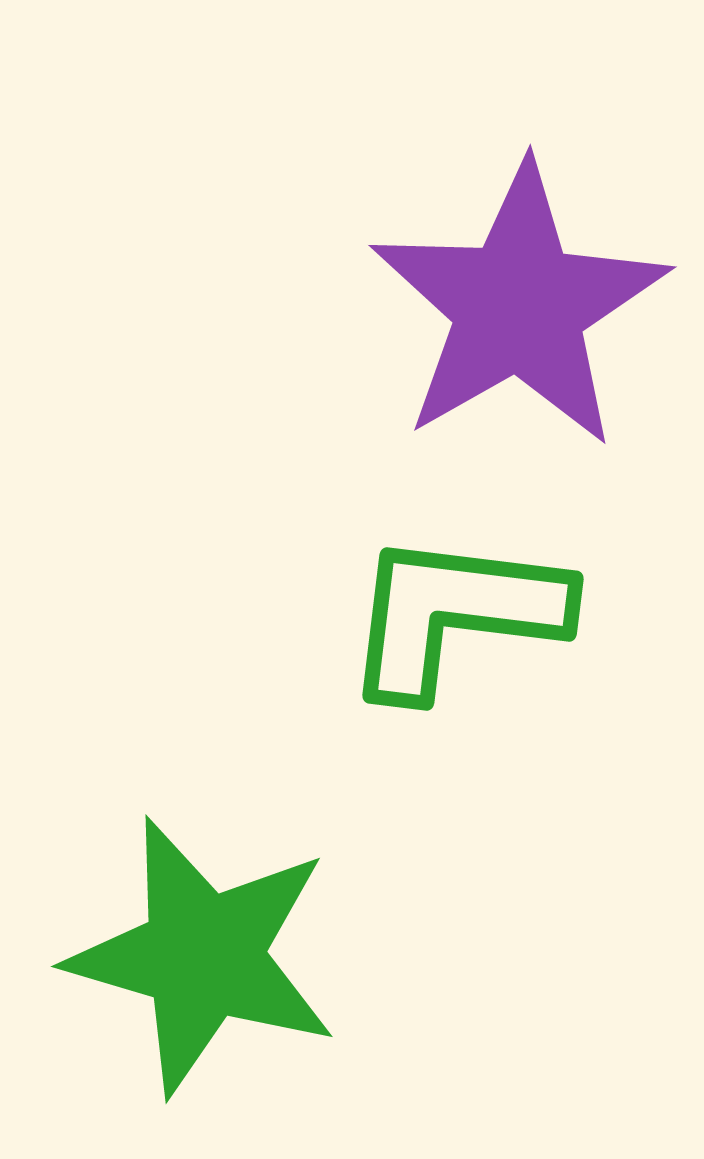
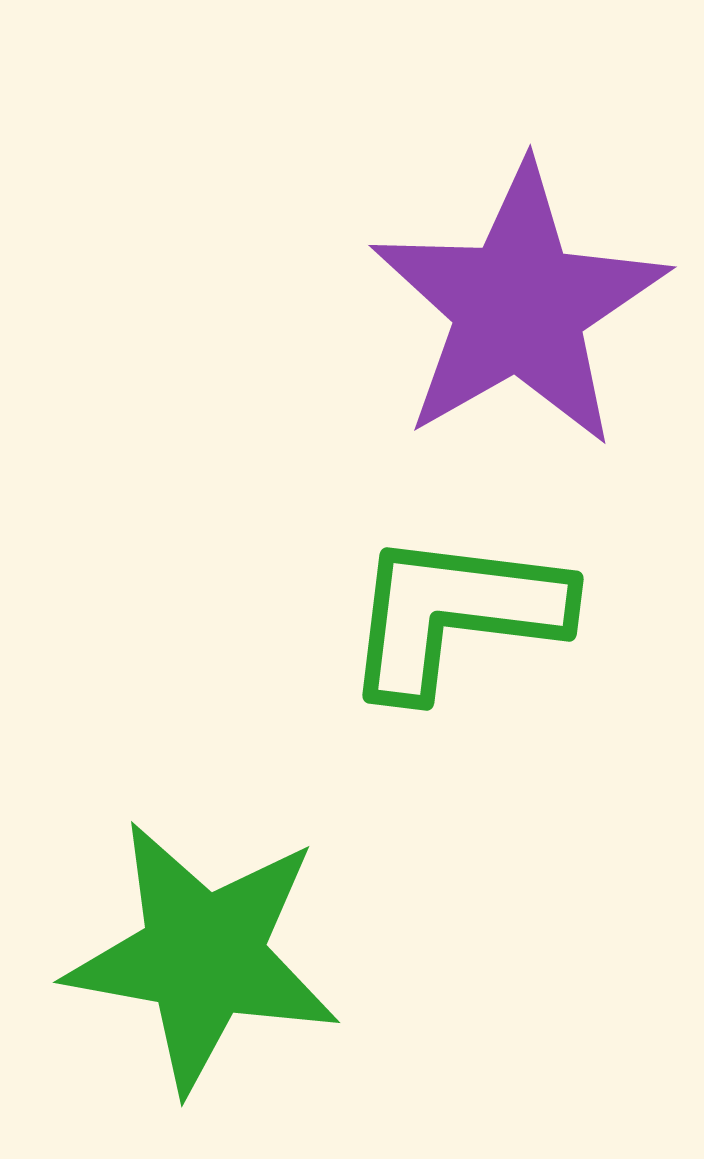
green star: rotated 6 degrees counterclockwise
